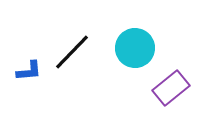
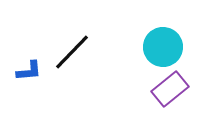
cyan circle: moved 28 px right, 1 px up
purple rectangle: moved 1 px left, 1 px down
